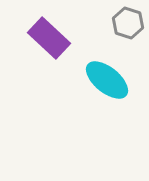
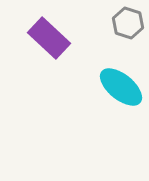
cyan ellipse: moved 14 px right, 7 px down
